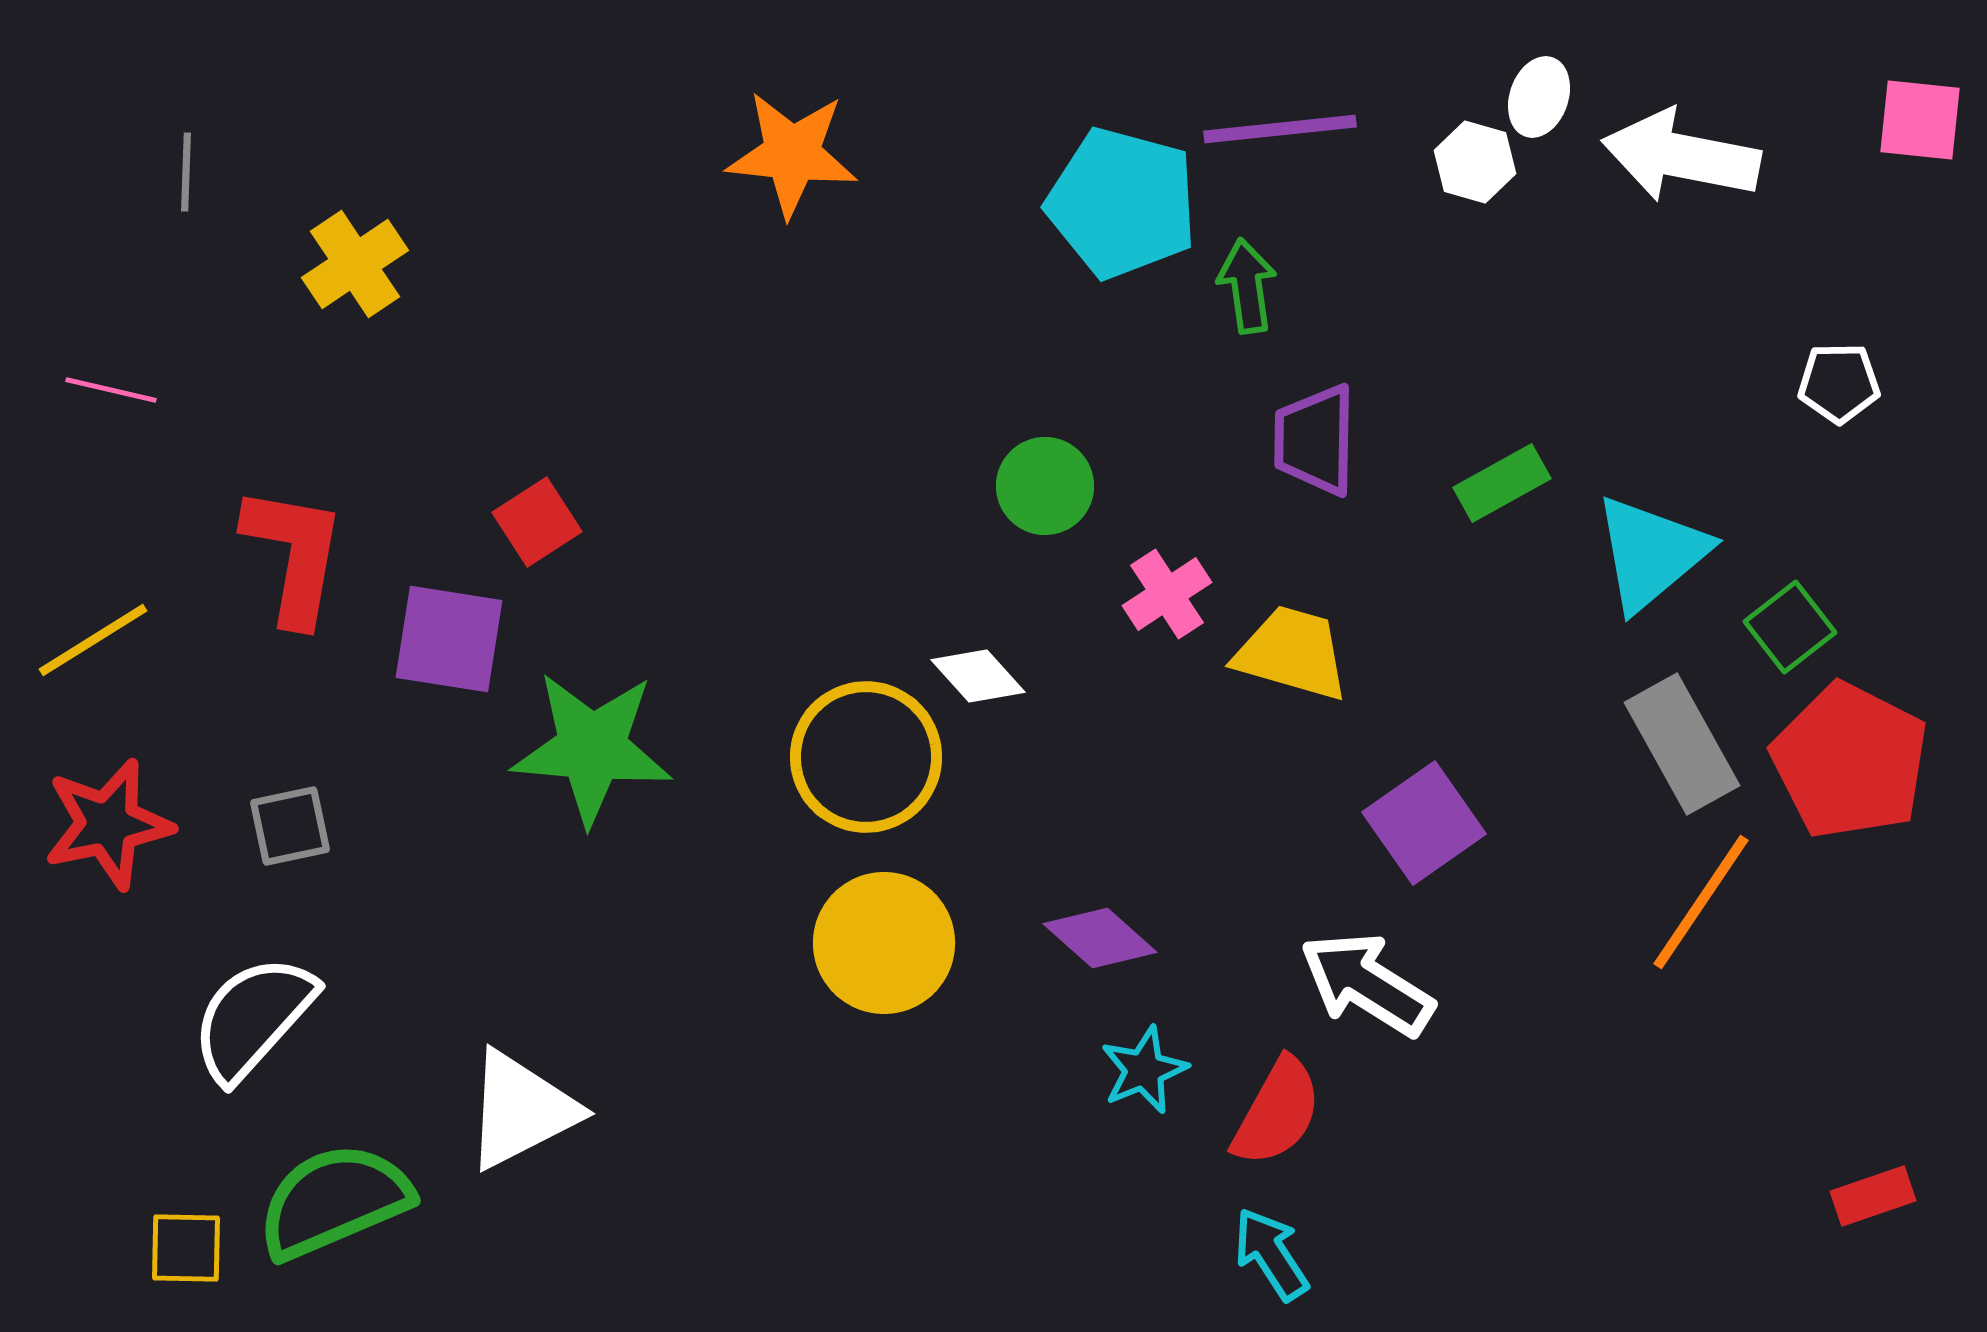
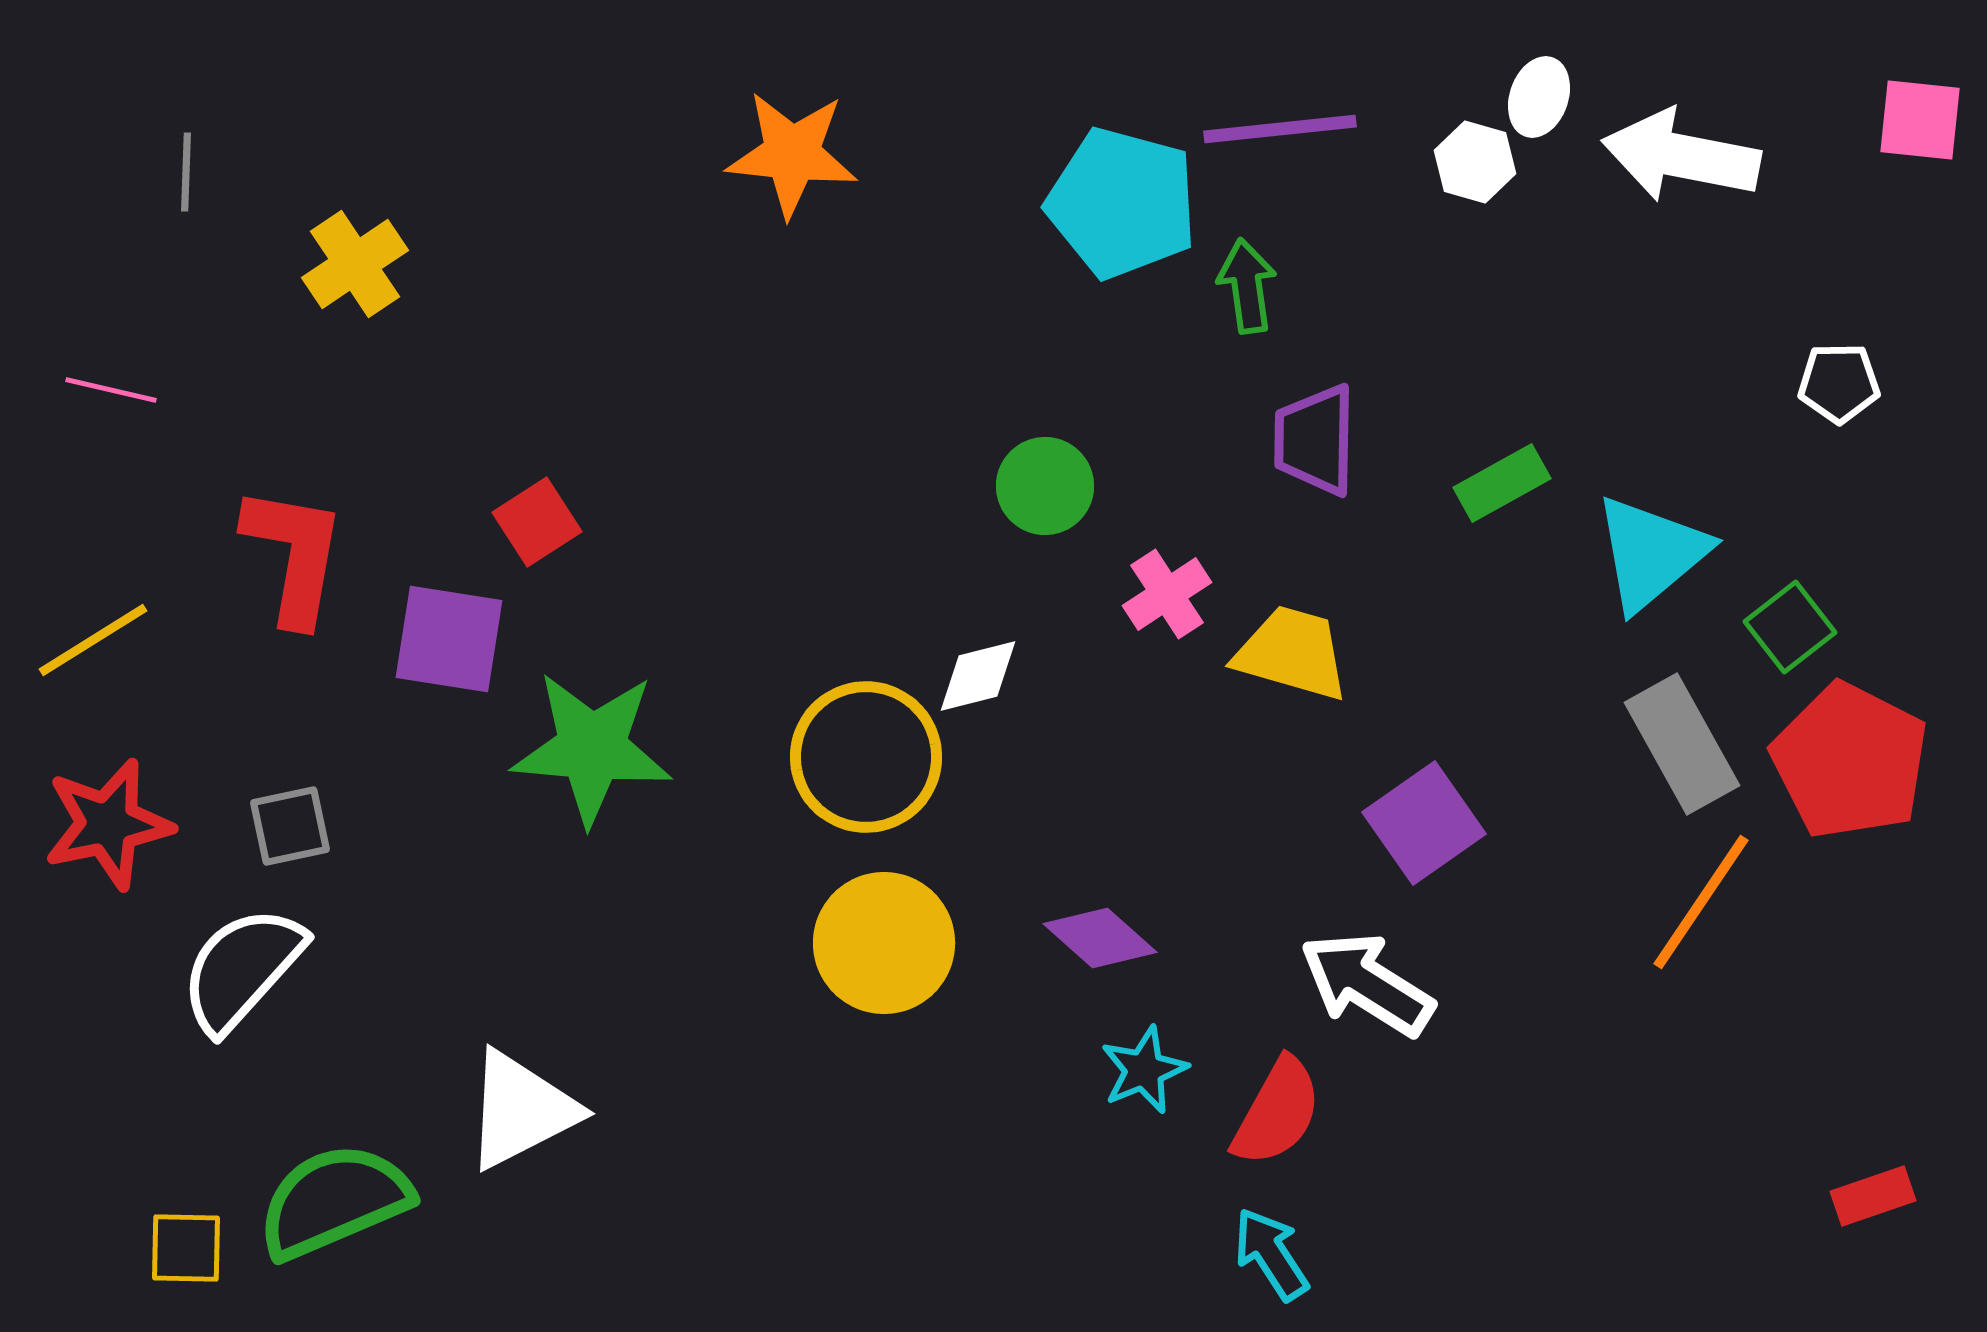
white diamond at (978, 676): rotated 62 degrees counterclockwise
white semicircle at (253, 1018): moved 11 px left, 49 px up
